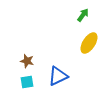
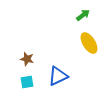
green arrow: rotated 16 degrees clockwise
yellow ellipse: rotated 65 degrees counterclockwise
brown star: moved 2 px up
